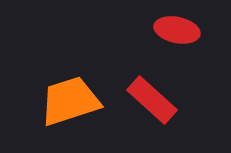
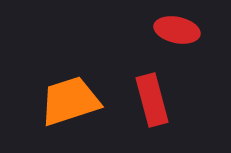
red rectangle: rotated 33 degrees clockwise
